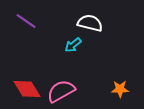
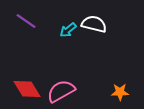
white semicircle: moved 4 px right, 1 px down
cyan arrow: moved 5 px left, 15 px up
orange star: moved 3 px down
